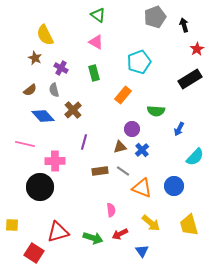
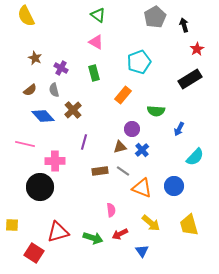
gray pentagon: rotated 10 degrees counterclockwise
yellow semicircle: moved 19 px left, 19 px up
